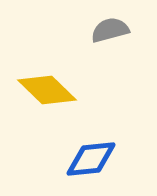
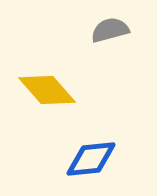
yellow diamond: rotated 4 degrees clockwise
